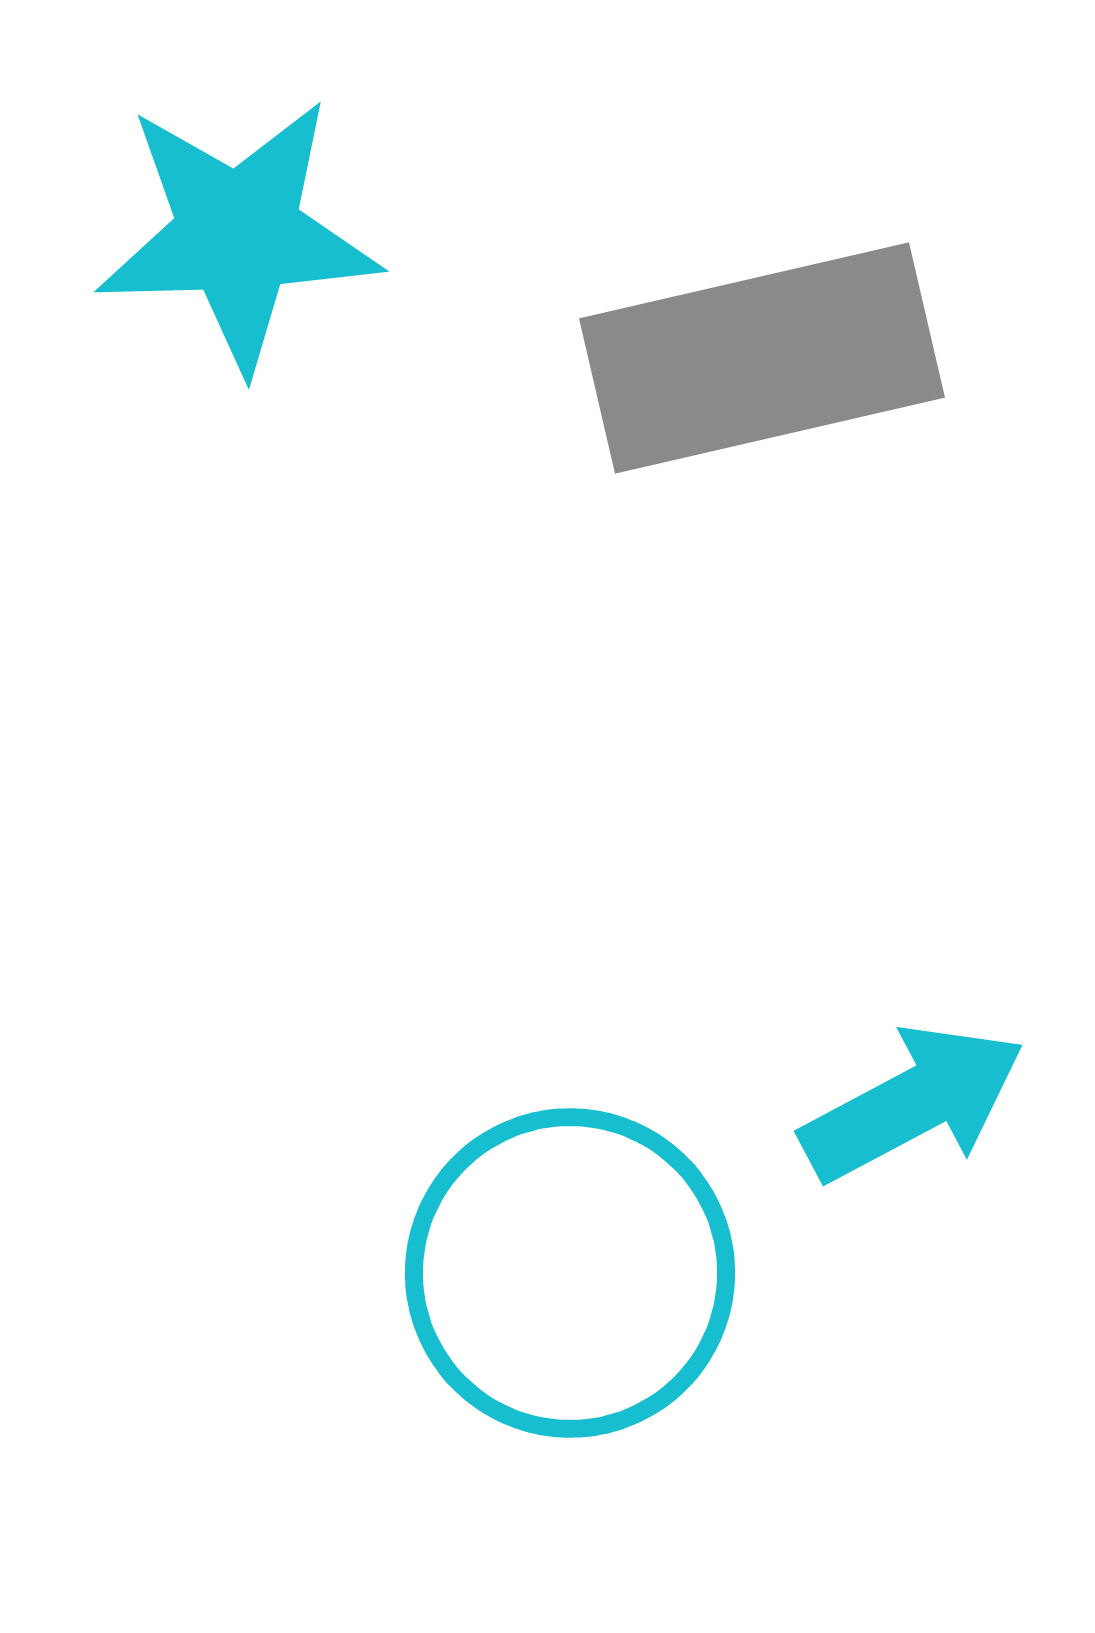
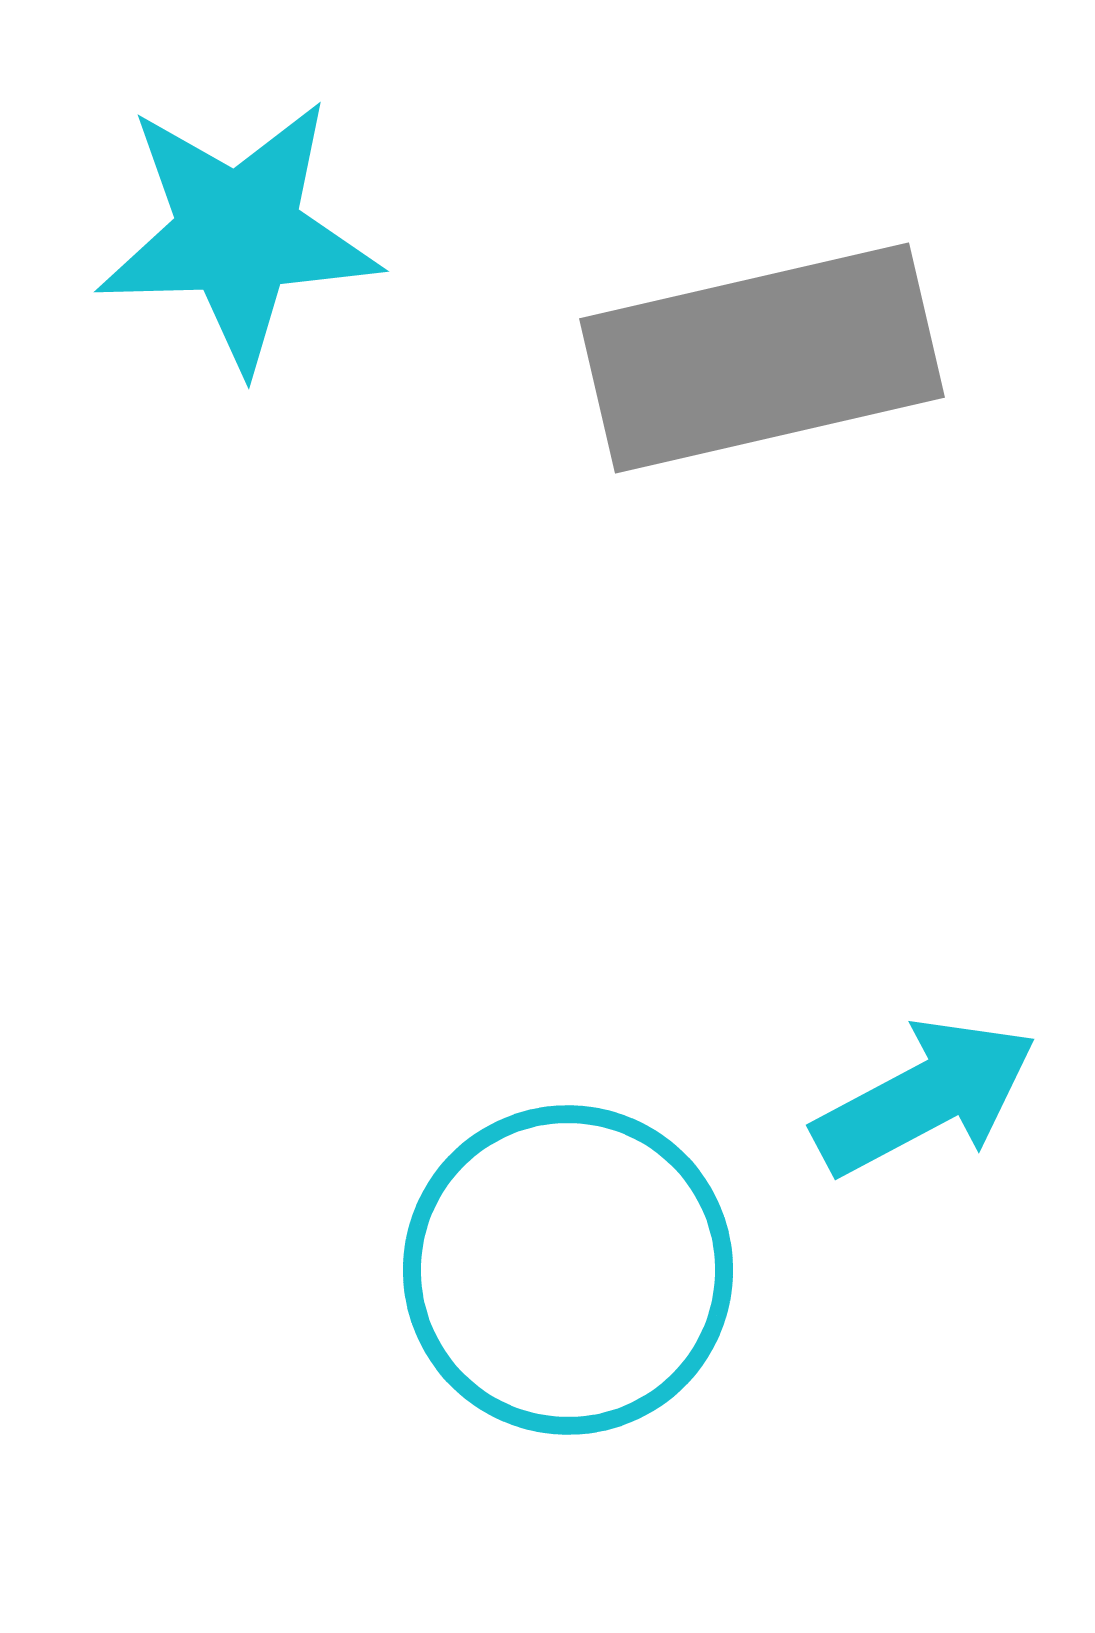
cyan arrow: moved 12 px right, 6 px up
cyan circle: moved 2 px left, 3 px up
